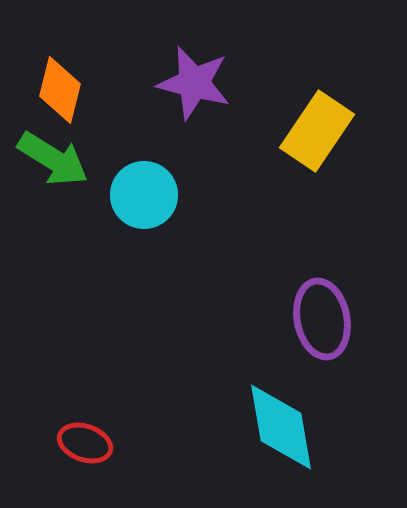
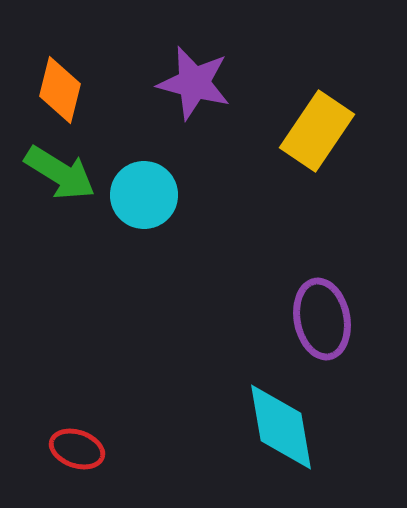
green arrow: moved 7 px right, 14 px down
red ellipse: moved 8 px left, 6 px down
